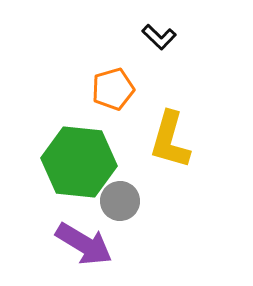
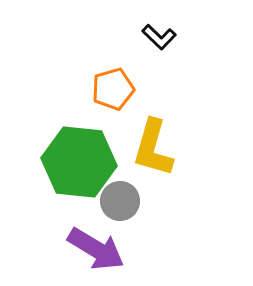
yellow L-shape: moved 17 px left, 8 px down
purple arrow: moved 12 px right, 5 px down
